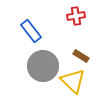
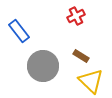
red cross: rotated 18 degrees counterclockwise
blue rectangle: moved 12 px left
yellow triangle: moved 18 px right
